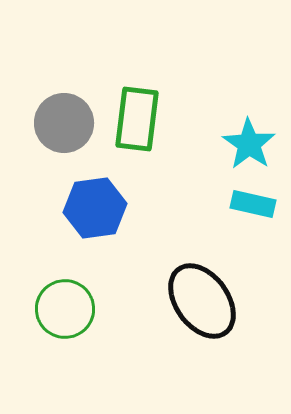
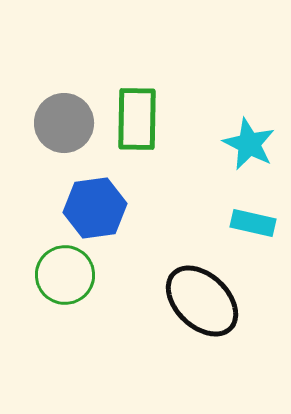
green rectangle: rotated 6 degrees counterclockwise
cyan star: rotated 8 degrees counterclockwise
cyan rectangle: moved 19 px down
black ellipse: rotated 10 degrees counterclockwise
green circle: moved 34 px up
